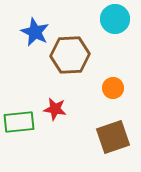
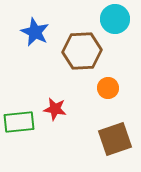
brown hexagon: moved 12 px right, 4 px up
orange circle: moved 5 px left
brown square: moved 2 px right, 2 px down
